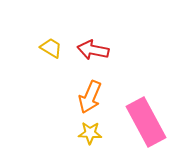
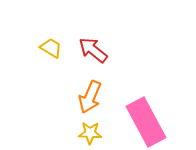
red arrow: rotated 28 degrees clockwise
